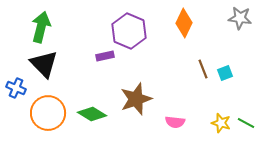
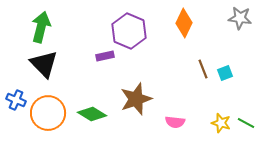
blue cross: moved 12 px down
